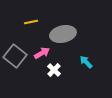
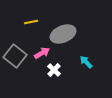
gray ellipse: rotated 10 degrees counterclockwise
